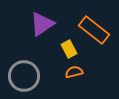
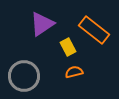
yellow rectangle: moved 1 px left, 2 px up
